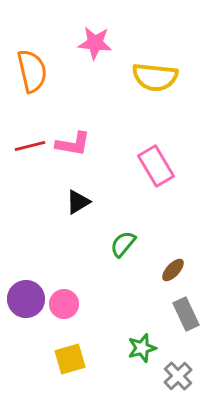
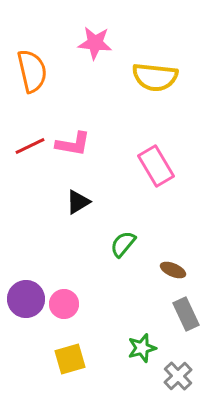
red line: rotated 12 degrees counterclockwise
brown ellipse: rotated 70 degrees clockwise
